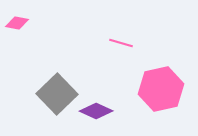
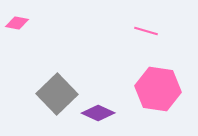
pink line: moved 25 px right, 12 px up
pink hexagon: moved 3 px left; rotated 21 degrees clockwise
purple diamond: moved 2 px right, 2 px down
